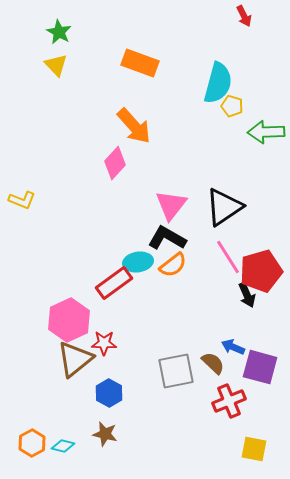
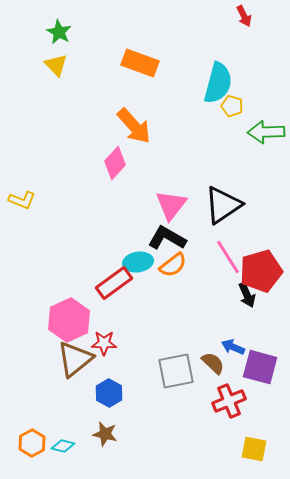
black triangle: moved 1 px left, 2 px up
